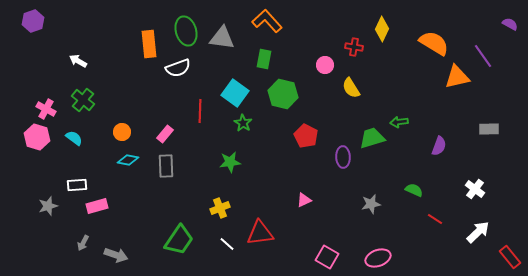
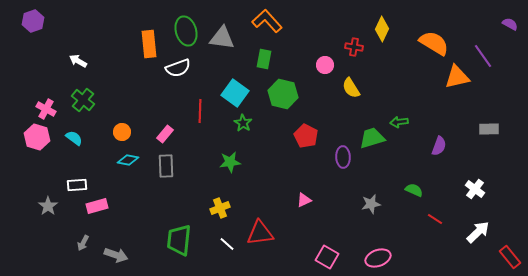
gray star at (48, 206): rotated 18 degrees counterclockwise
green trapezoid at (179, 240): rotated 152 degrees clockwise
